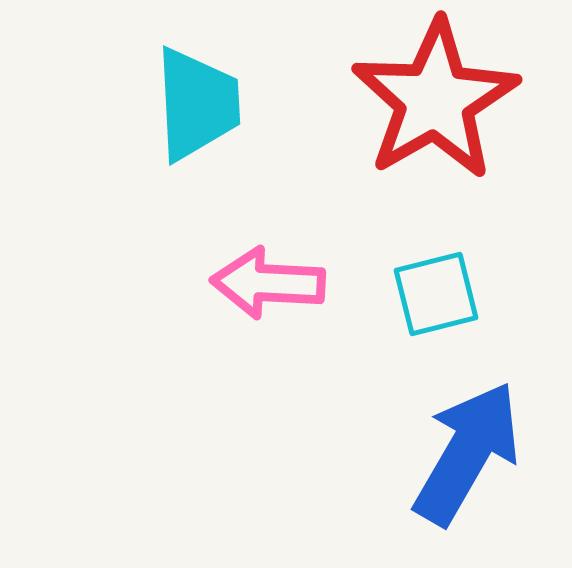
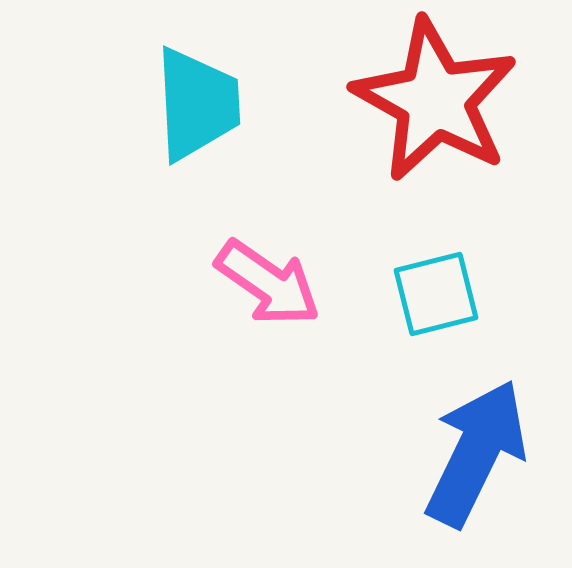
red star: rotated 13 degrees counterclockwise
pink arrow: rotated 148 degrees counterclockwise
blue arrow: moved 9 px right; rotated 4 degrees counterclockwise
